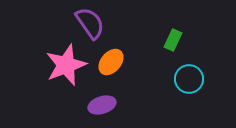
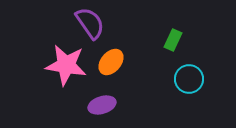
pink star: rotated 30 degrees clockwise
